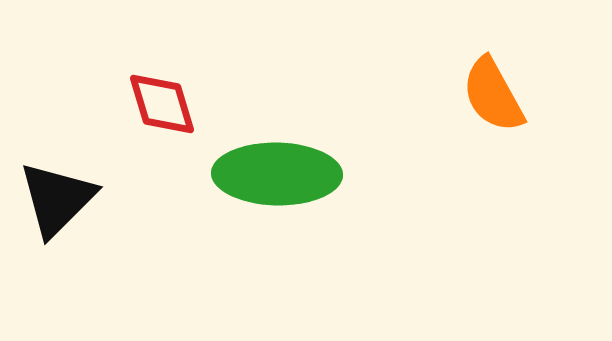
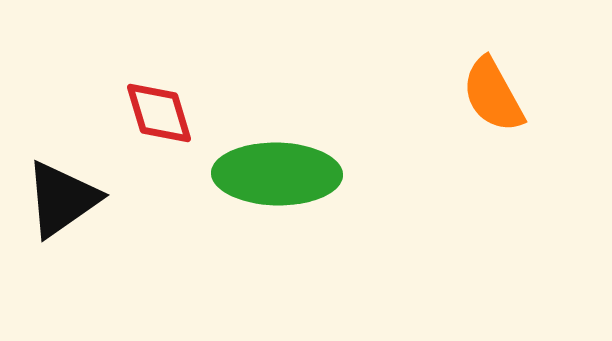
red diamond: moved 3 px left, 9 px down
black triangle: moved 5 px right; rotated 10 degrees clockwise
